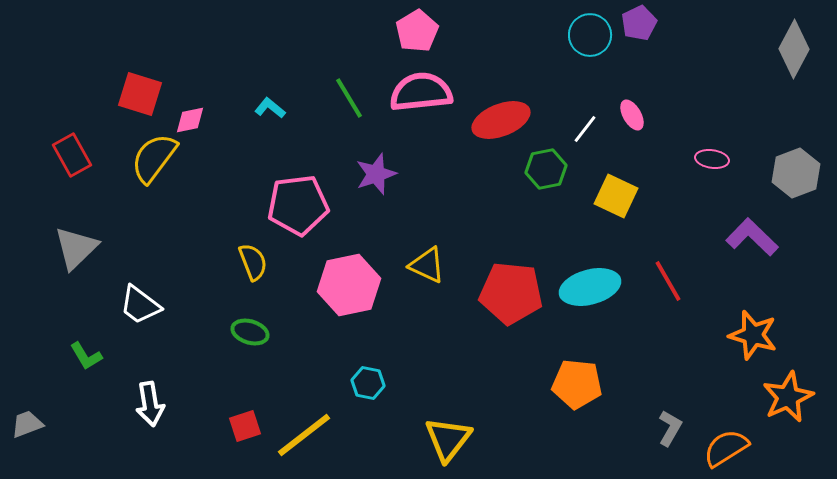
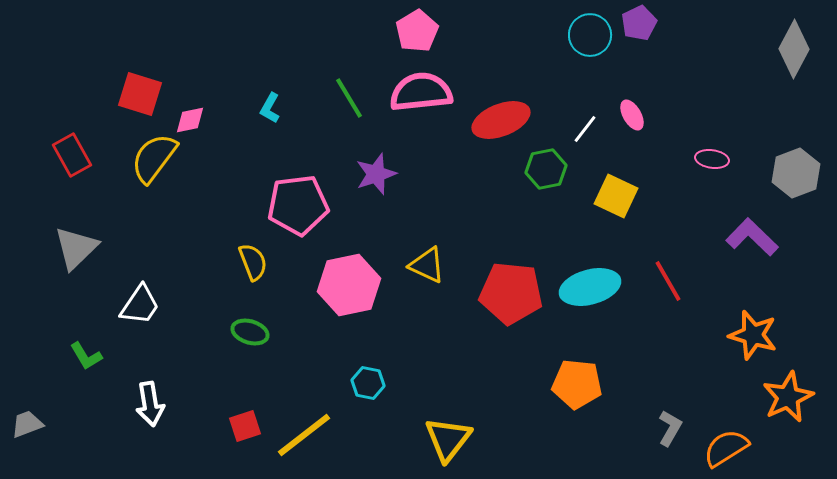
cyan L-shape at (270, 108): rotated 100 degrees counterclockwise
white trapezoid at (140, 305): rotated 93 degrees counterclockwise
